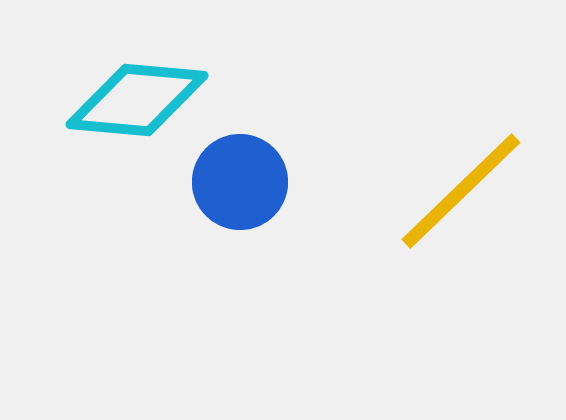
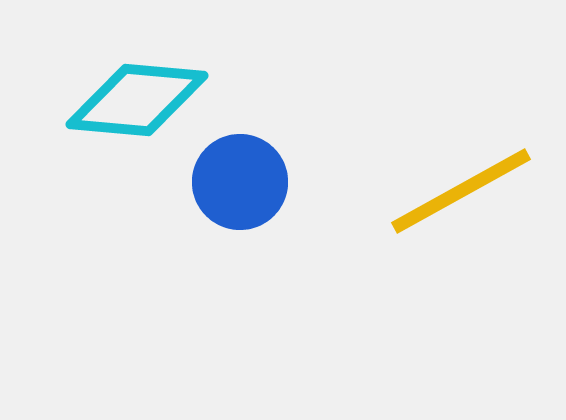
yellow line: rotated 15 degrees clockwise
